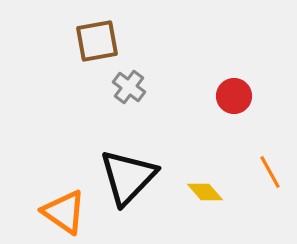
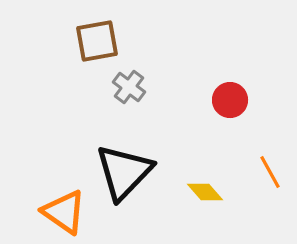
red circle: moved 4 px left, 4 px down
black triangle: moved 4 px left, 5 px up
